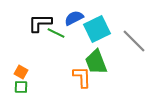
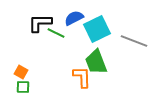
gray line: rotated 24 degrees counterclockwise
green square: moved 2 px right
